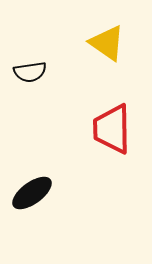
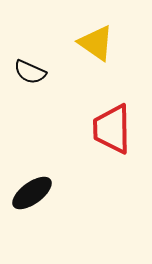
yellow triangle: moved 11 px left
black semicircle: rotated 32 degrees clockwise
